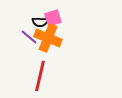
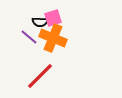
orange cross: moved 5 px right
red line: rotated 32 degrees clockwise
